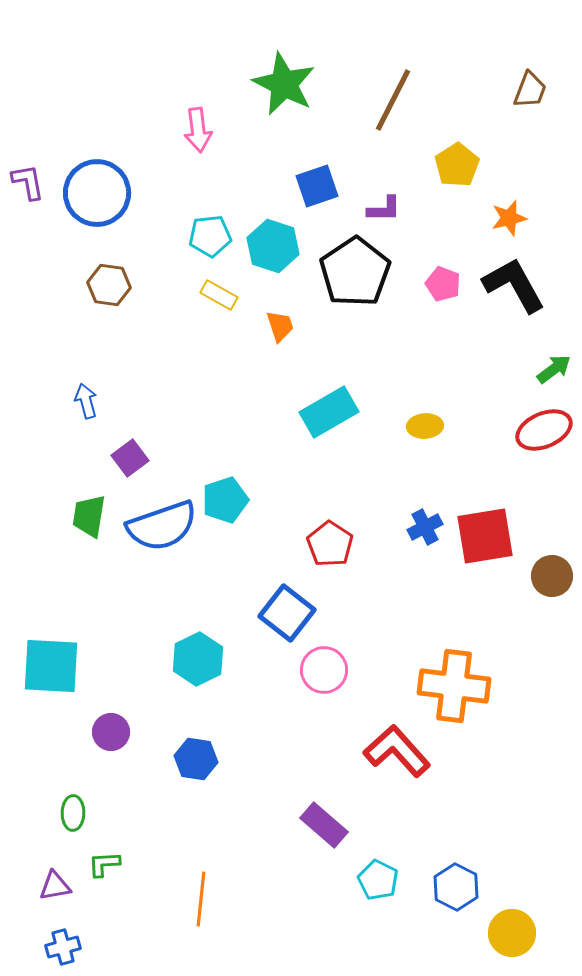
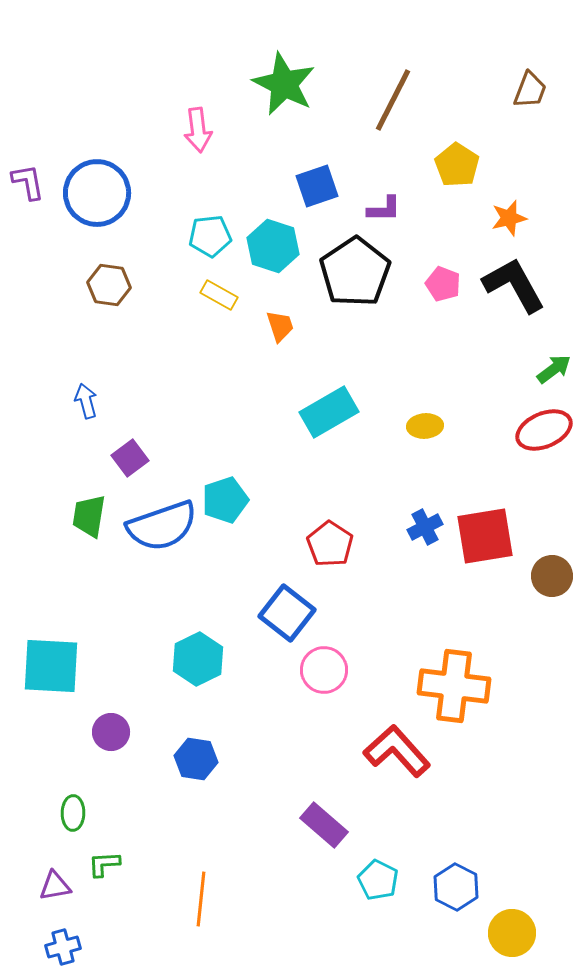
yellow pentagon at (457, 165): rotated 6 degrees counterclockwise
